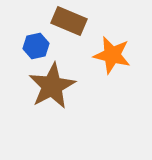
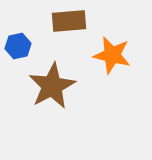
brown rectangle: rotated 28 degrees counterclockwise
blue hexagon: moved 18 px left
